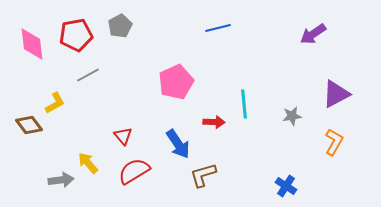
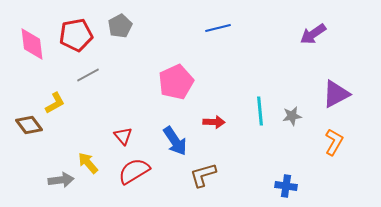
cyan line: moved 16 px right, 7 px down
blue arrow: moved 3 px left, 3 px up
blue cross: rotated 25 degrees counterclockwise
